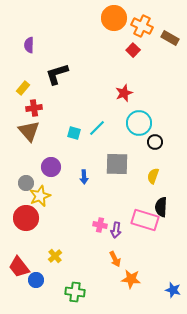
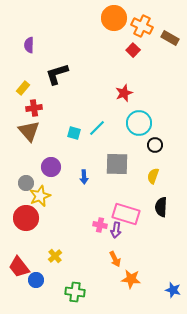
black circle: moved 3 px down
pink rectangle: moved 19 px left, 6 px up
